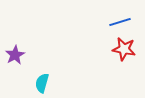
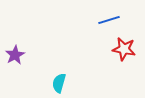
blue line: moved 11 px left, 2 px up
cyan semicircle: moved 17 px right
